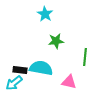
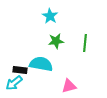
cyan star: moved 5 px right, 2 px down
green line: moved 14 px up
cyan semicircle: moved 4 px up
pink triangle: moved 4 px down; rotated 28 degrees counterclockwise
